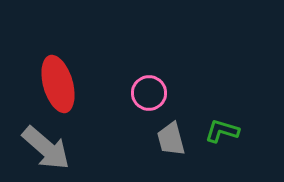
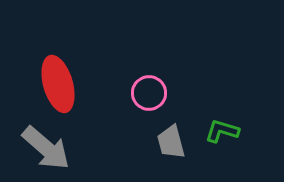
gray trapezoid: moved 3 px down
